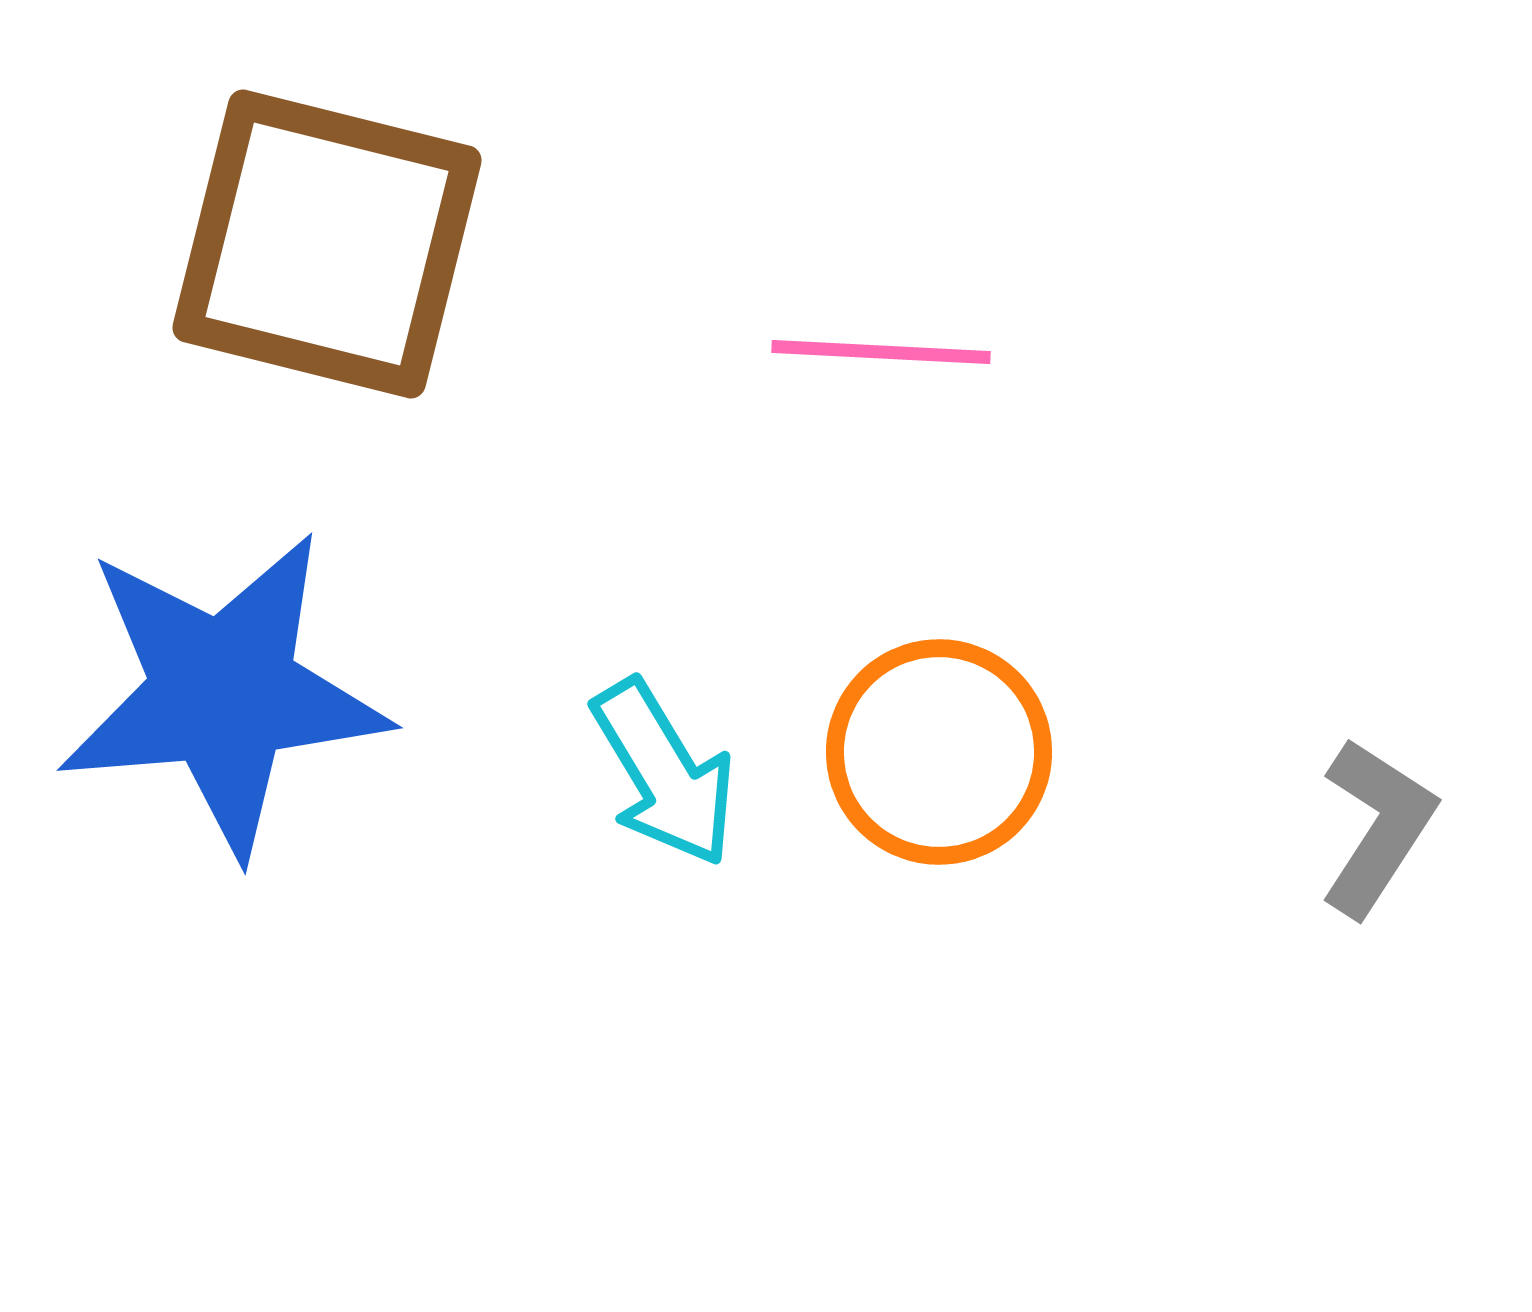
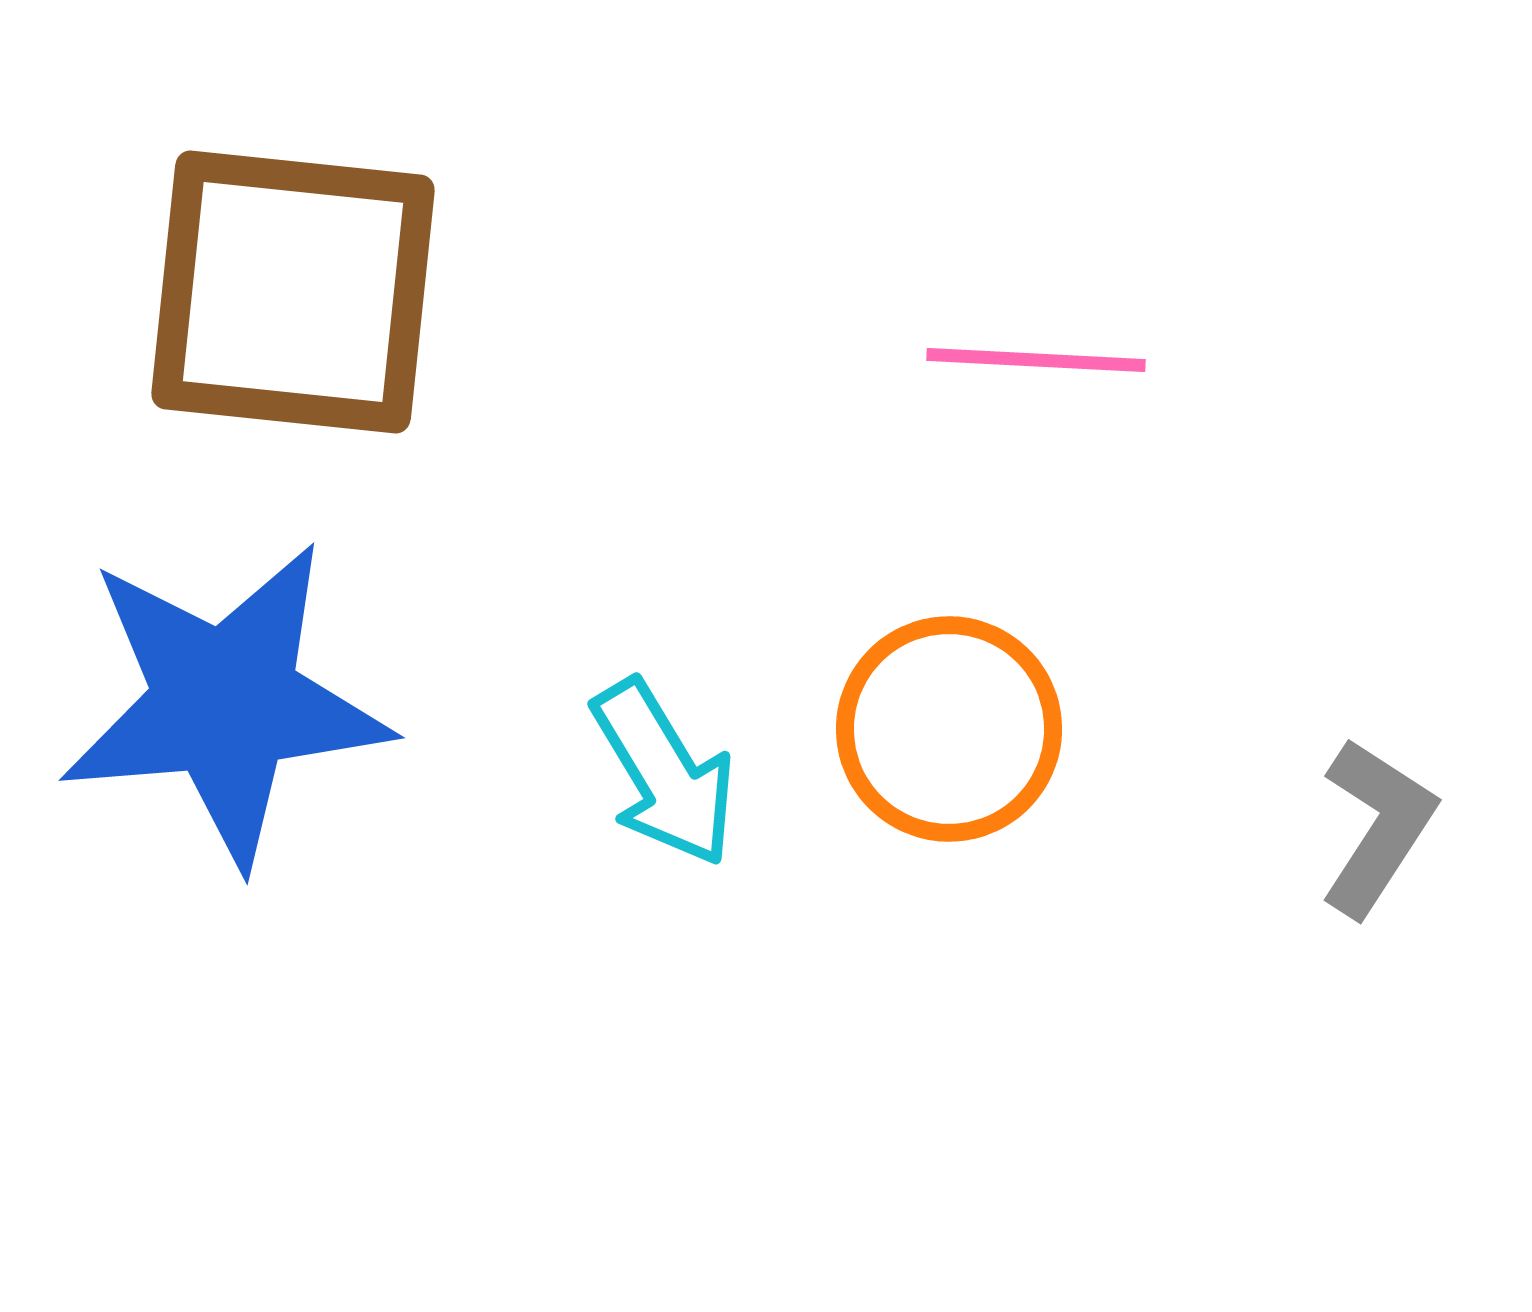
brown square: moved 34 px left, 48 px down; rotated 8 degrees counterclockwise
pink line: moved 155 px right, 8 px down
blue star: moved 2 px right, 10 px down
orange circle: moved 10 px right, 23 px up
